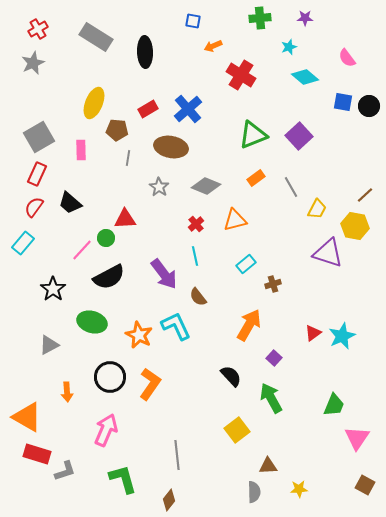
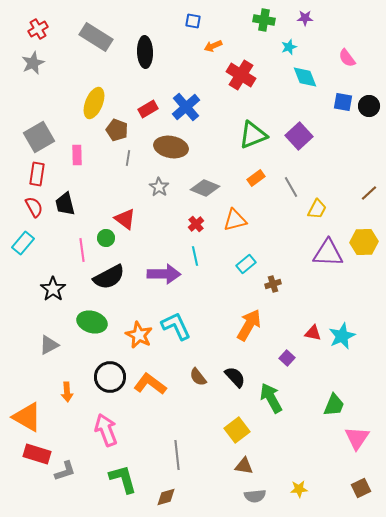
green cross at (260, 18): moved 4 px right, 2 px down; rotated 15 degrees clockwise
cyan diamond at (305, 77): rotated 28 degrees clockwise
blue cross at (188, 109): moved 2 px left, 2 px up
brown pentagon at (117, 130): rotated 15 degrees clockwise
pink rectangle at (81, 150): moved 4 px left, 5 px down
red rectangle at (37, 174): rotated 15 degrees counterclockwise
gray diamond at (206, 186): moved 1 px left, 2 px down
brown line at (365, 195): moved 4 px right, 2 px up
black trapezoid at (70, 203): moved 5 px left, 1 px down; rotated 35 degrees clockwise
red semicircle at (34, 207): rotated 115 degrees clockwise
red triangle at (125, 219): rotated 40 degrees clockwise
yellow hexagon at (355, 226): moved 9 px right, 16 px down; rotated 12 degrees counterclockwise
pink line at (82, 250): rotated 50 degrees counterclockwise
purple triangle at (328, 253): rotated 16 degrees counterclockwise
purple arrow at (164, 274): rotated 52 degrees counterclockwise
brown semicircle at (198, 297): moved 80 px down
red triangle at (313, 333): rotated 48 degrees clockwise
purple square at (274, 358): moved 13 px right
black semicircle at (231, 376): moved 4 px right, 1 px down
orange L-shape at (150, 384): rotated 88 degrees counterclockwise
pink arrow at (106, 430): rotated 44 degrees counterclockwise
brown triangle at (268, 466): moved 24 px left; rotated 12 degrees clockwise
brown square at (365, 485): moved 4 px left, 3 px down; rotated 36 degrees clockwise
gray semicircle at (254, 492): moved 1 px right, 4 px down; rotated 85 degrees clockwise
brown diamond at (169, 500): moved 3 px left, 3 px up; rotated 35 degrees clockwise
